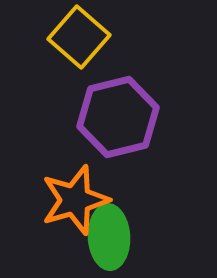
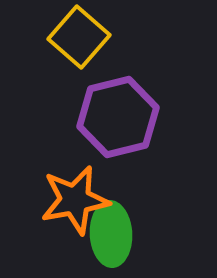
orange star: rotated 6 degrees clockwise
green ellipse: moved 2 px right, 3 px up
